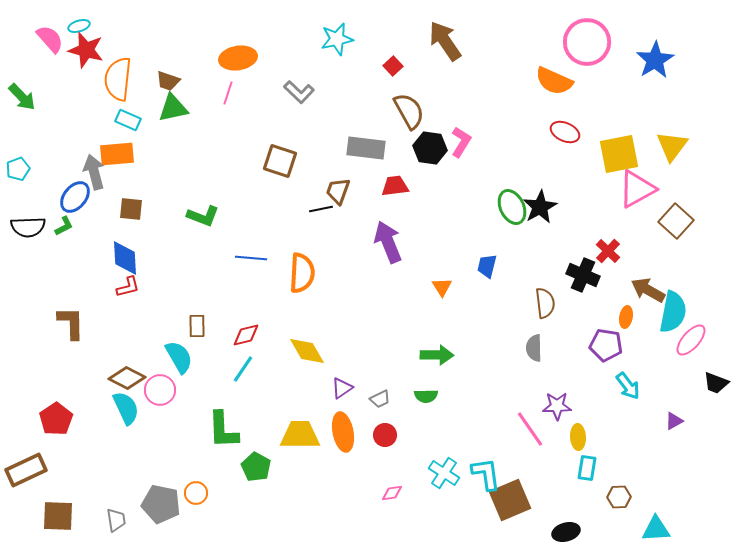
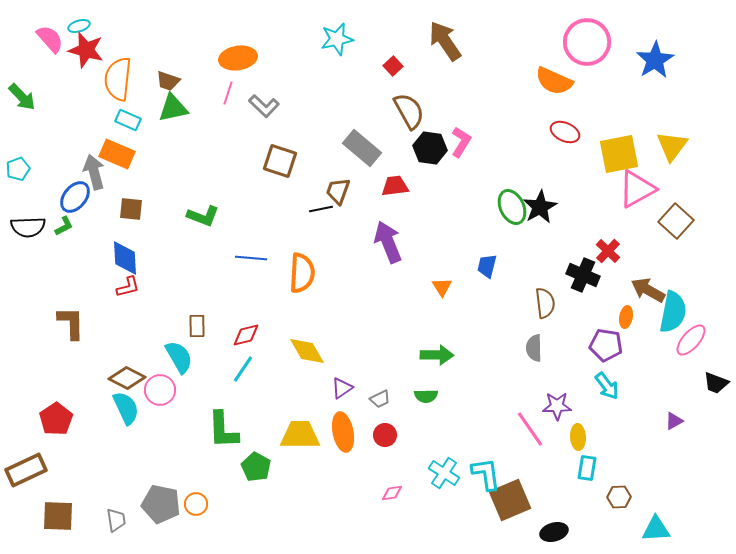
gray L-shape at (299, 92): moved 35 px left, 14 px down
gray rectangle at (366, 148): moved 4 px left; rotated 33 degrees clockwise
orange rectangle at (117, 154): rotated 28 degrees clockwise
cyan arrow at (628, 386): moved 21 px left
orange circle at (196, 493): moved 11 px down
black ellipse at (566, 532): moved 12 px left
